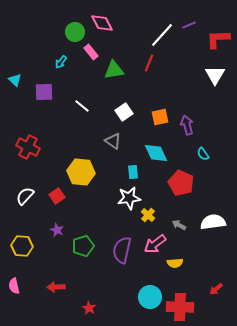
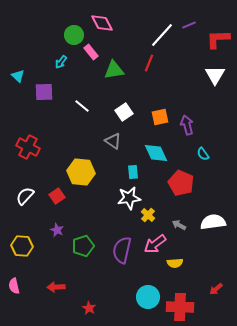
green circle at (75, 32): moved 1 px left, 3 px down
cyan triangle at (15, 80): moved 3 px right, 4 px up
cyan circle at (150, 297): moved 2 px left
